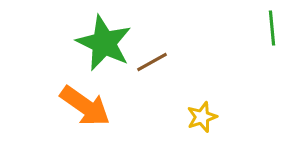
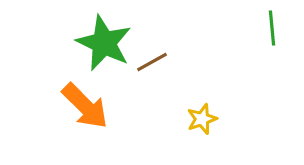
orange arrow: rotated 10 degrees clockwise
yellow star: moved 2 px down
